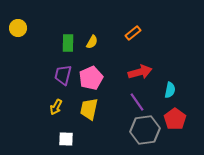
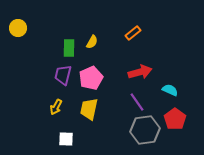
green rectangle: moved 1 px right, 5 px down
cyan semicircle: rotated 77 degrees counterclockwise
